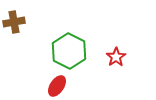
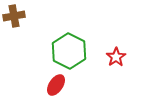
brown cross: moved 6 px up
red ellipse: moved 1 px left, 1 px up
